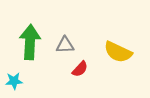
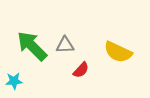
green arrow: moved 2 px right, 4 px down; rotated 48 degrees counterclockwise
red semicircle: moved 1 px right, 1 px down
